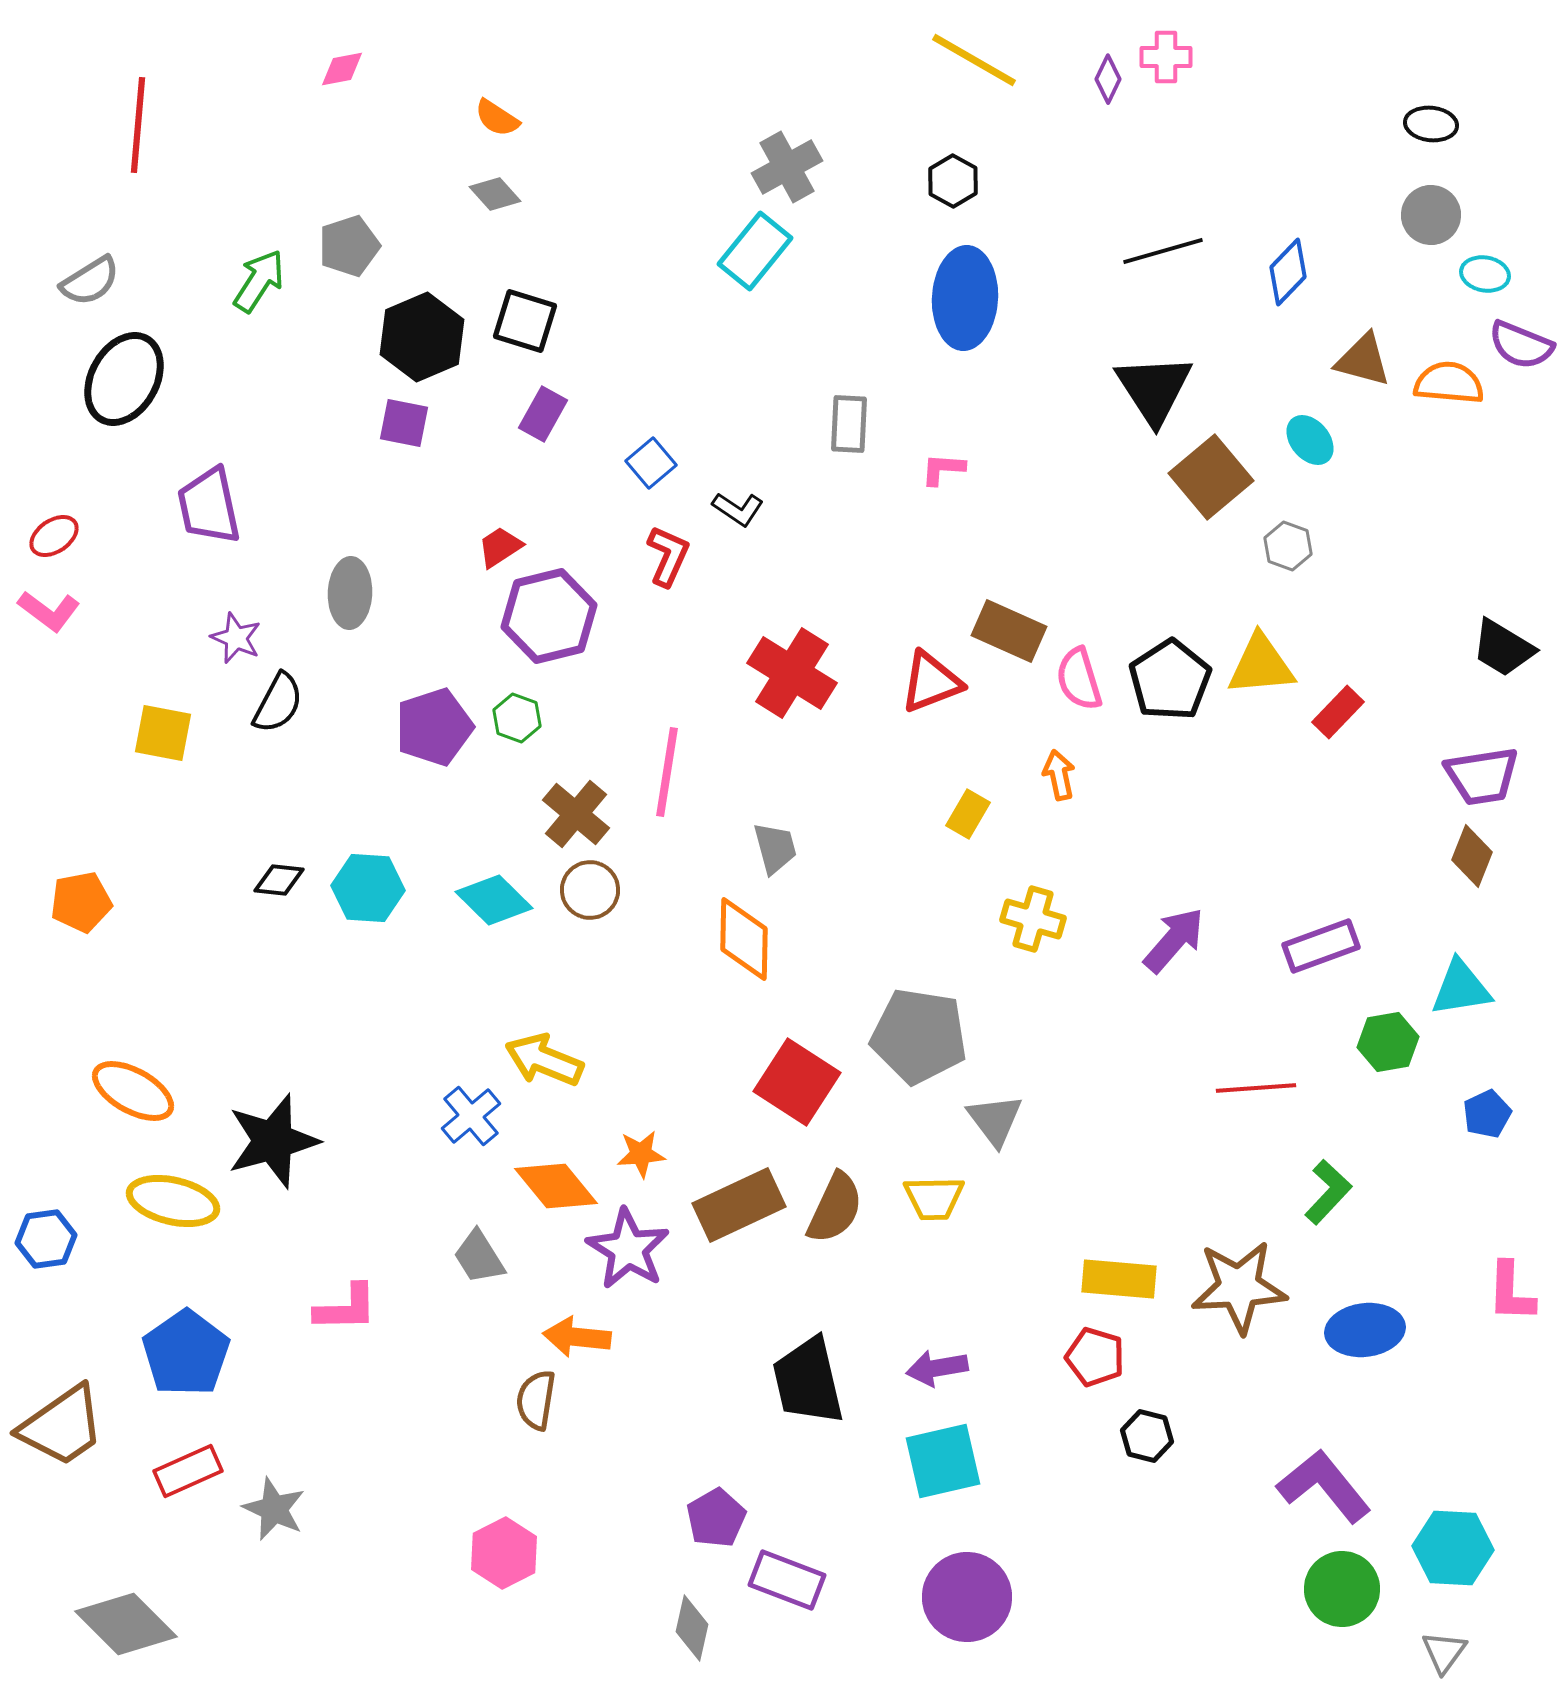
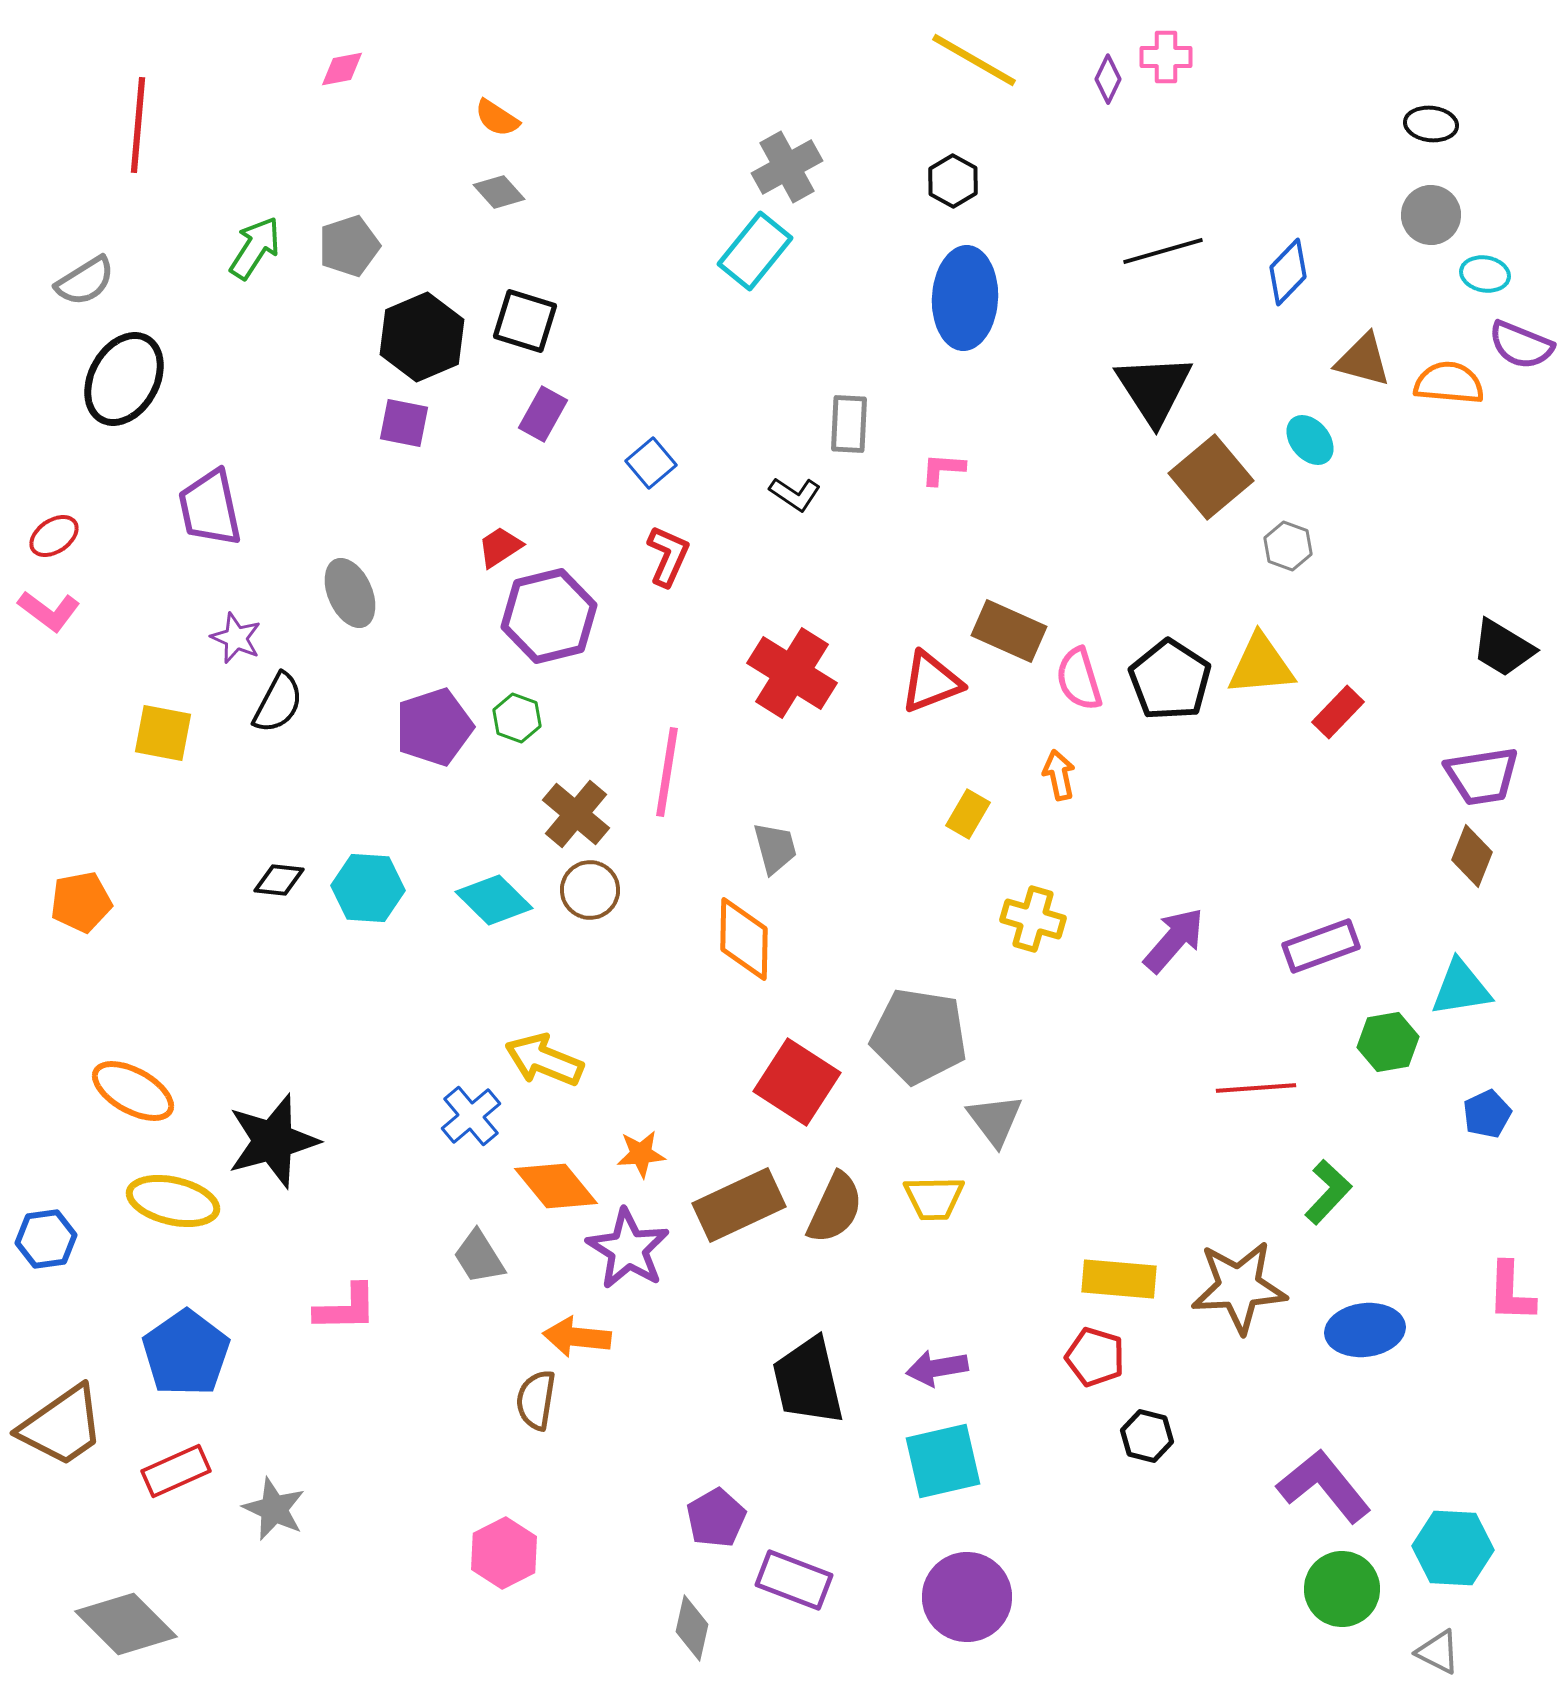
gray diamond at (495, 194): moved 4 px right, 2 px up
gray semicircle at (90, 281): moved 5 px left
green arrow at (259, 281): moved 4 px left, 33 px up
purple trapezoid at (209, 506): moved 1 px right, 2 px down
black L-shape at (738, 509): moved 57 px right, 15 px up
gray ellipse at (350, 593): rotated 26 degrees counterclockwise
black pentagon at (1170, 680): rotated 6 degrees counterclockwise
red rectangle at (188, 1471): moved 12 px left
purple rectangle at (787, 1580): moved 7 px right
gray triangle at (1444, 1652): moved 6 px left; rotated 39 degrees counterclockwise
